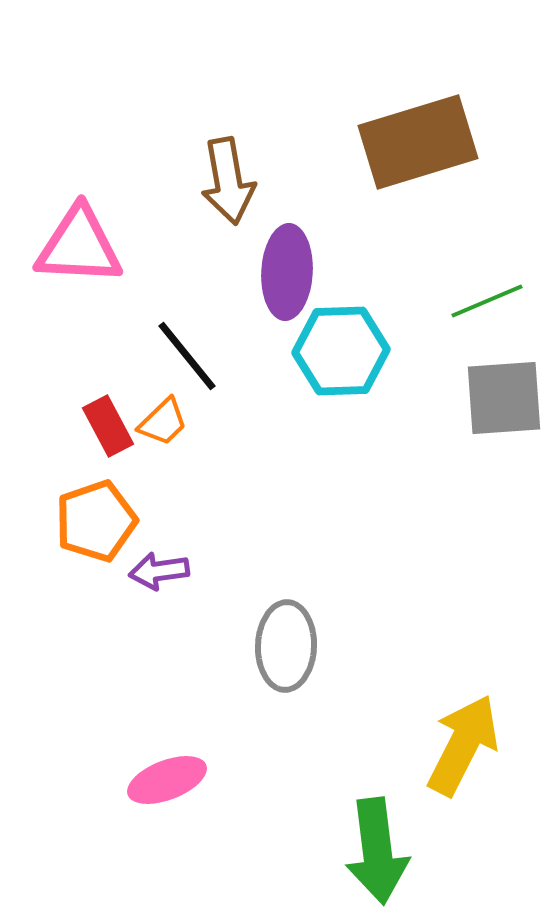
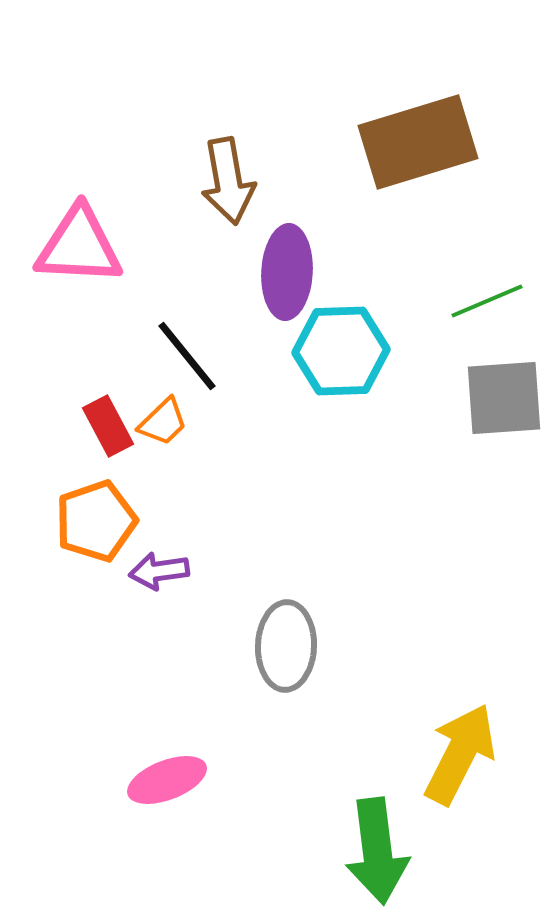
yellow arrow: moved 3 px left, 9 px down
